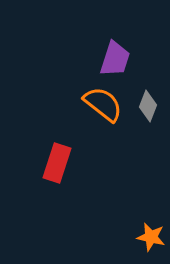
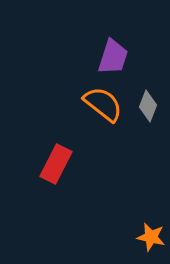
purple trapezoid: moved 2 px left, 2 px up
red rectangle: moved 1 px left, 1 px down; rotated 9 degrees clockwise
